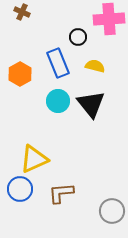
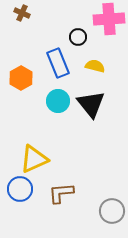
brown cross: moved 1 px down
orange hexagon: moved 1 px right, 4 px down
